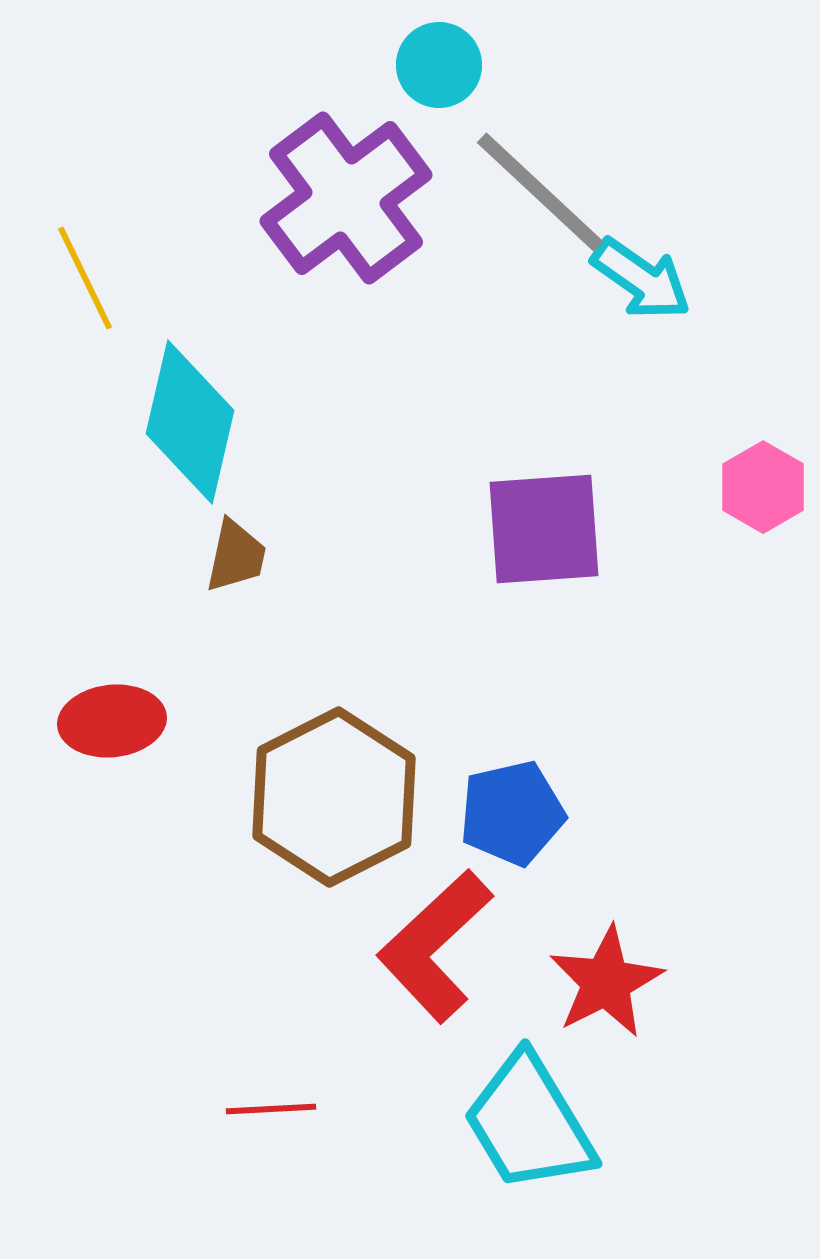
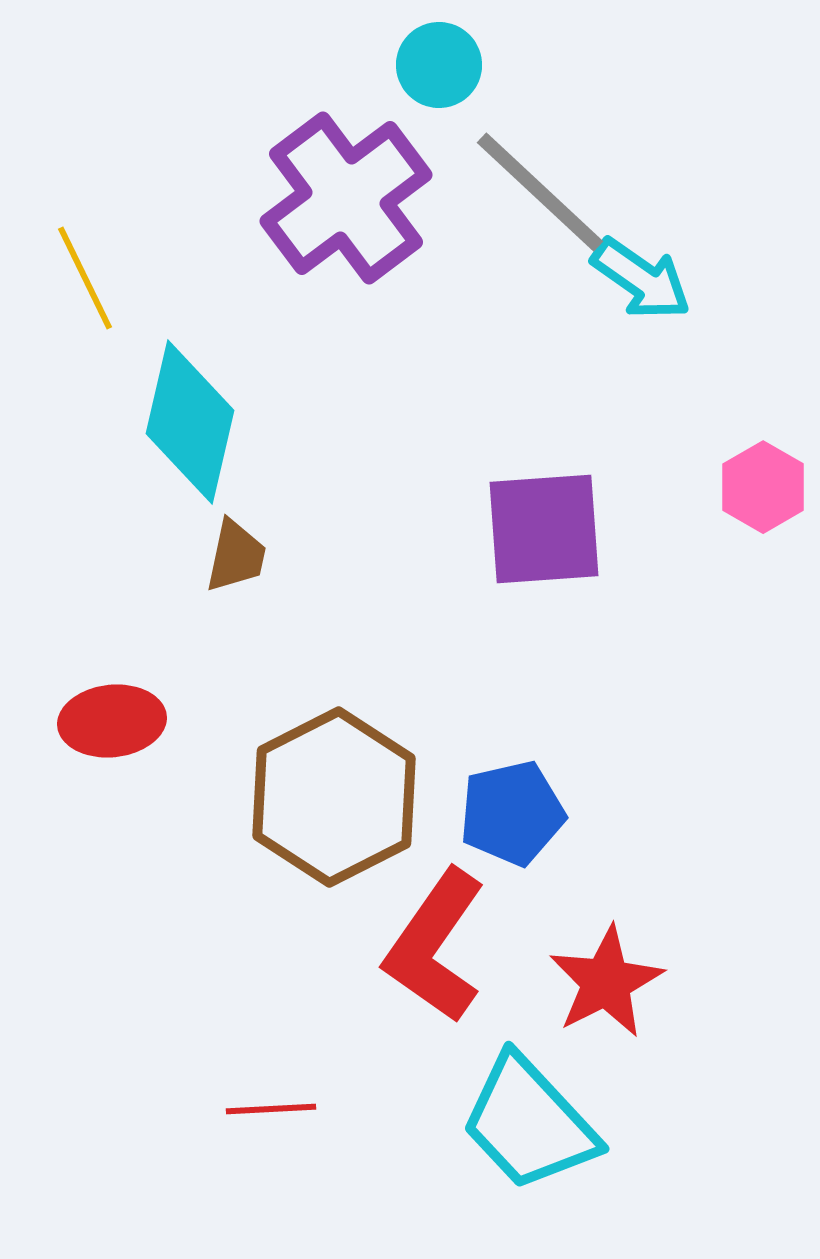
red L-shape: rotated 12 degrees counterclockwise
cyan trapezoid: rotated 12 degrees counterclockwise
